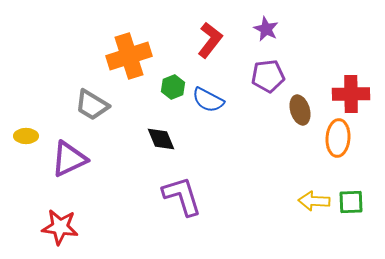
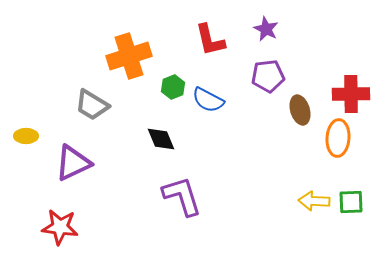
red L-shape: rotated 129 degrees clockwise
purple triangle: moved 4 px right, 4 px down
